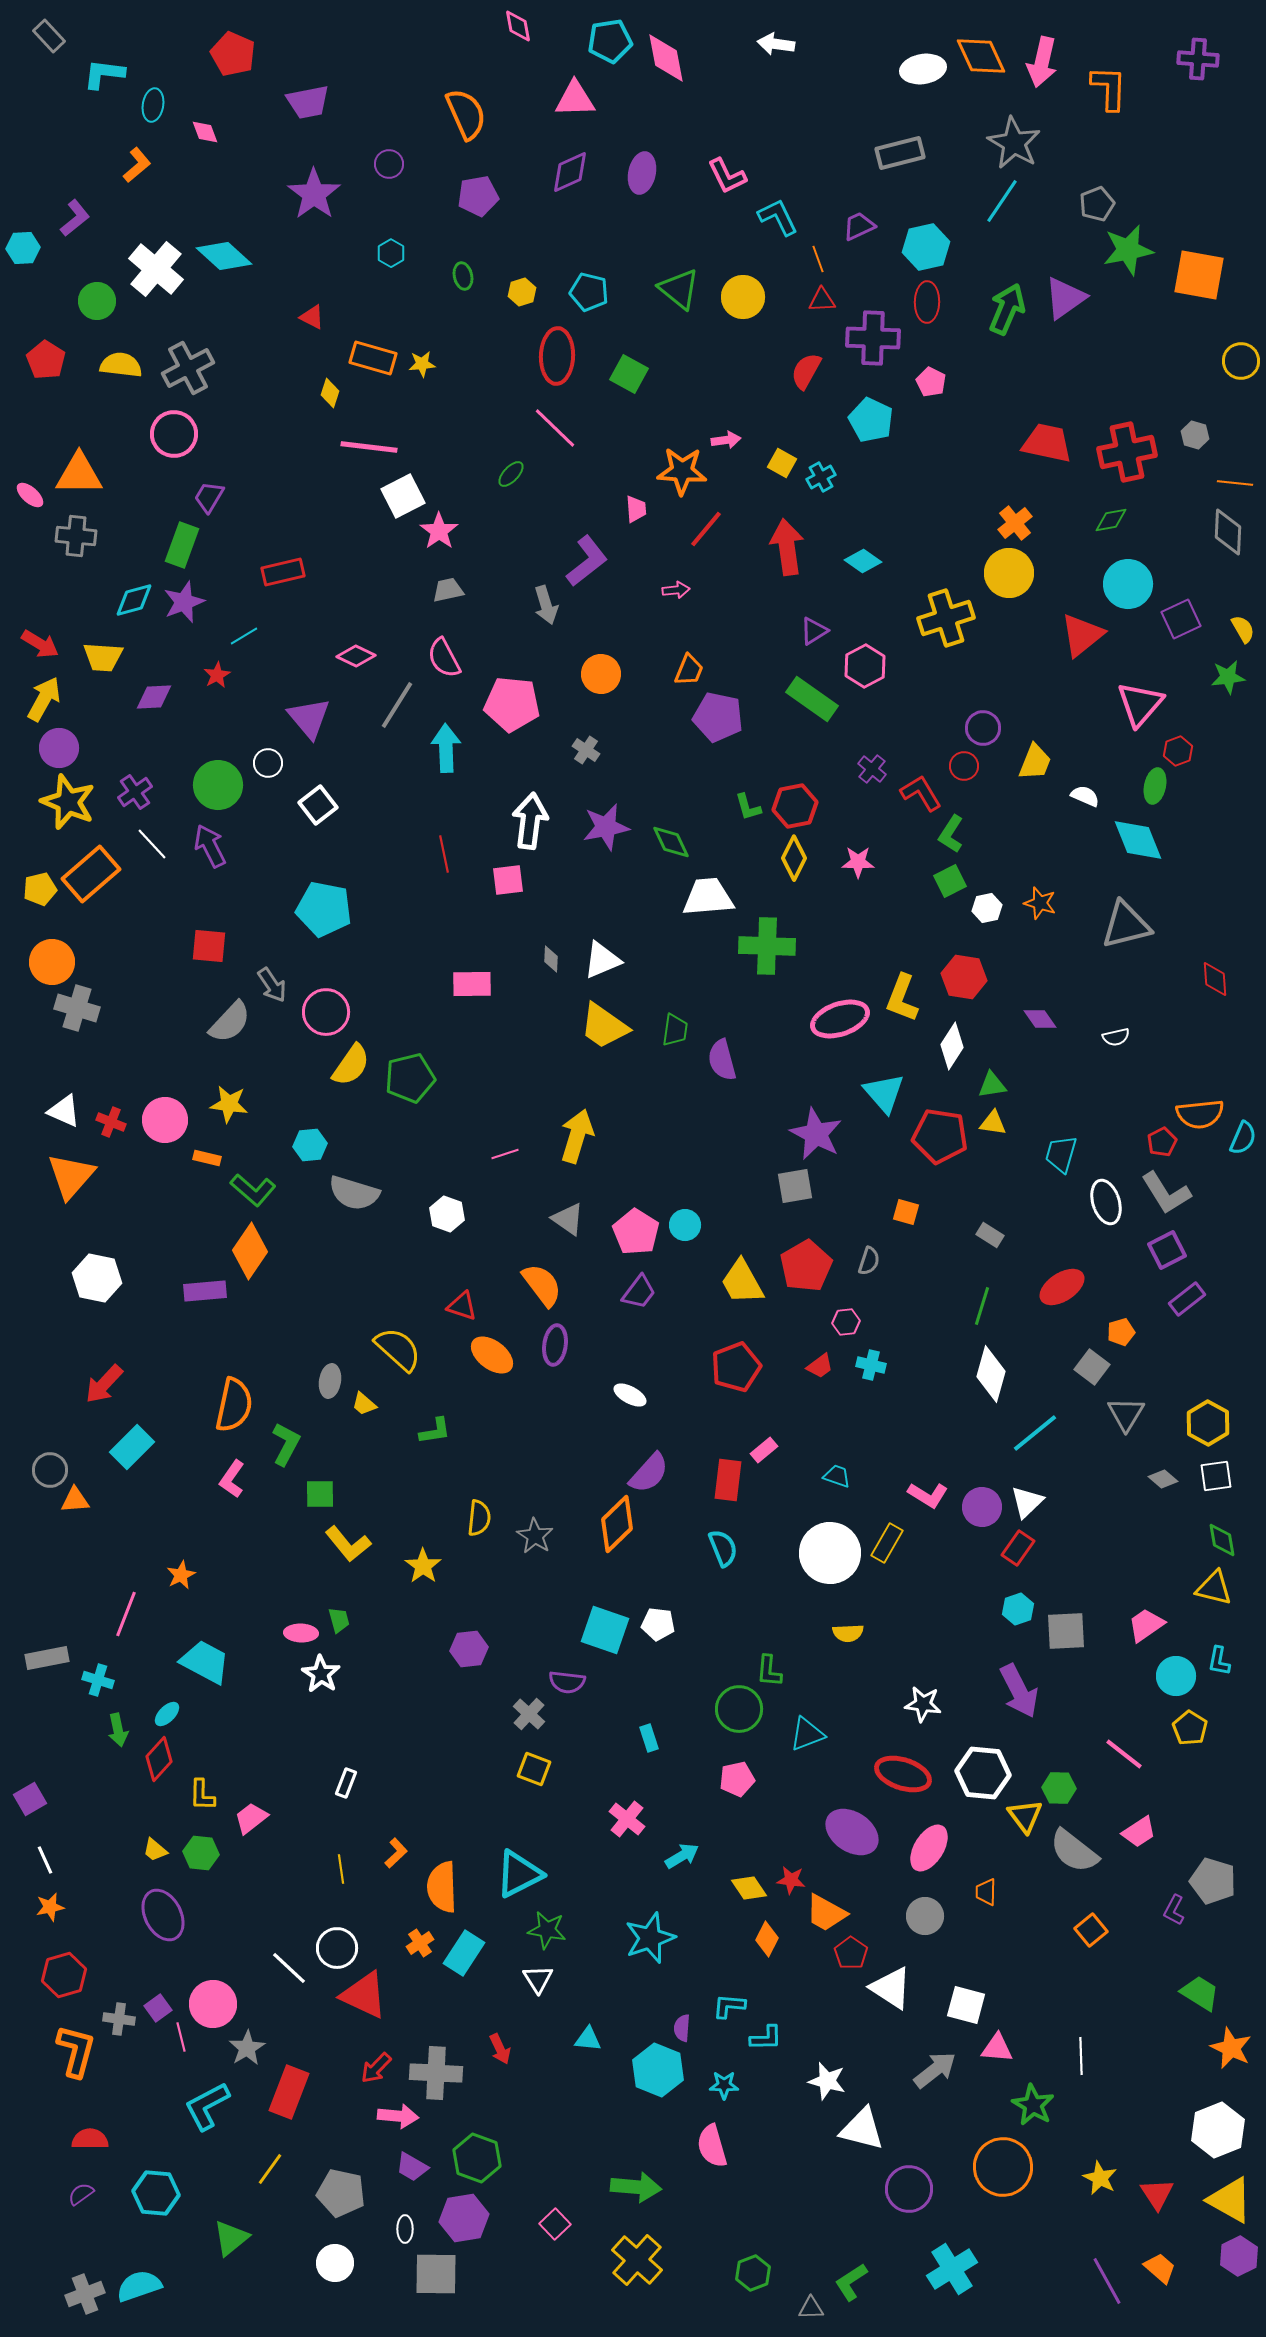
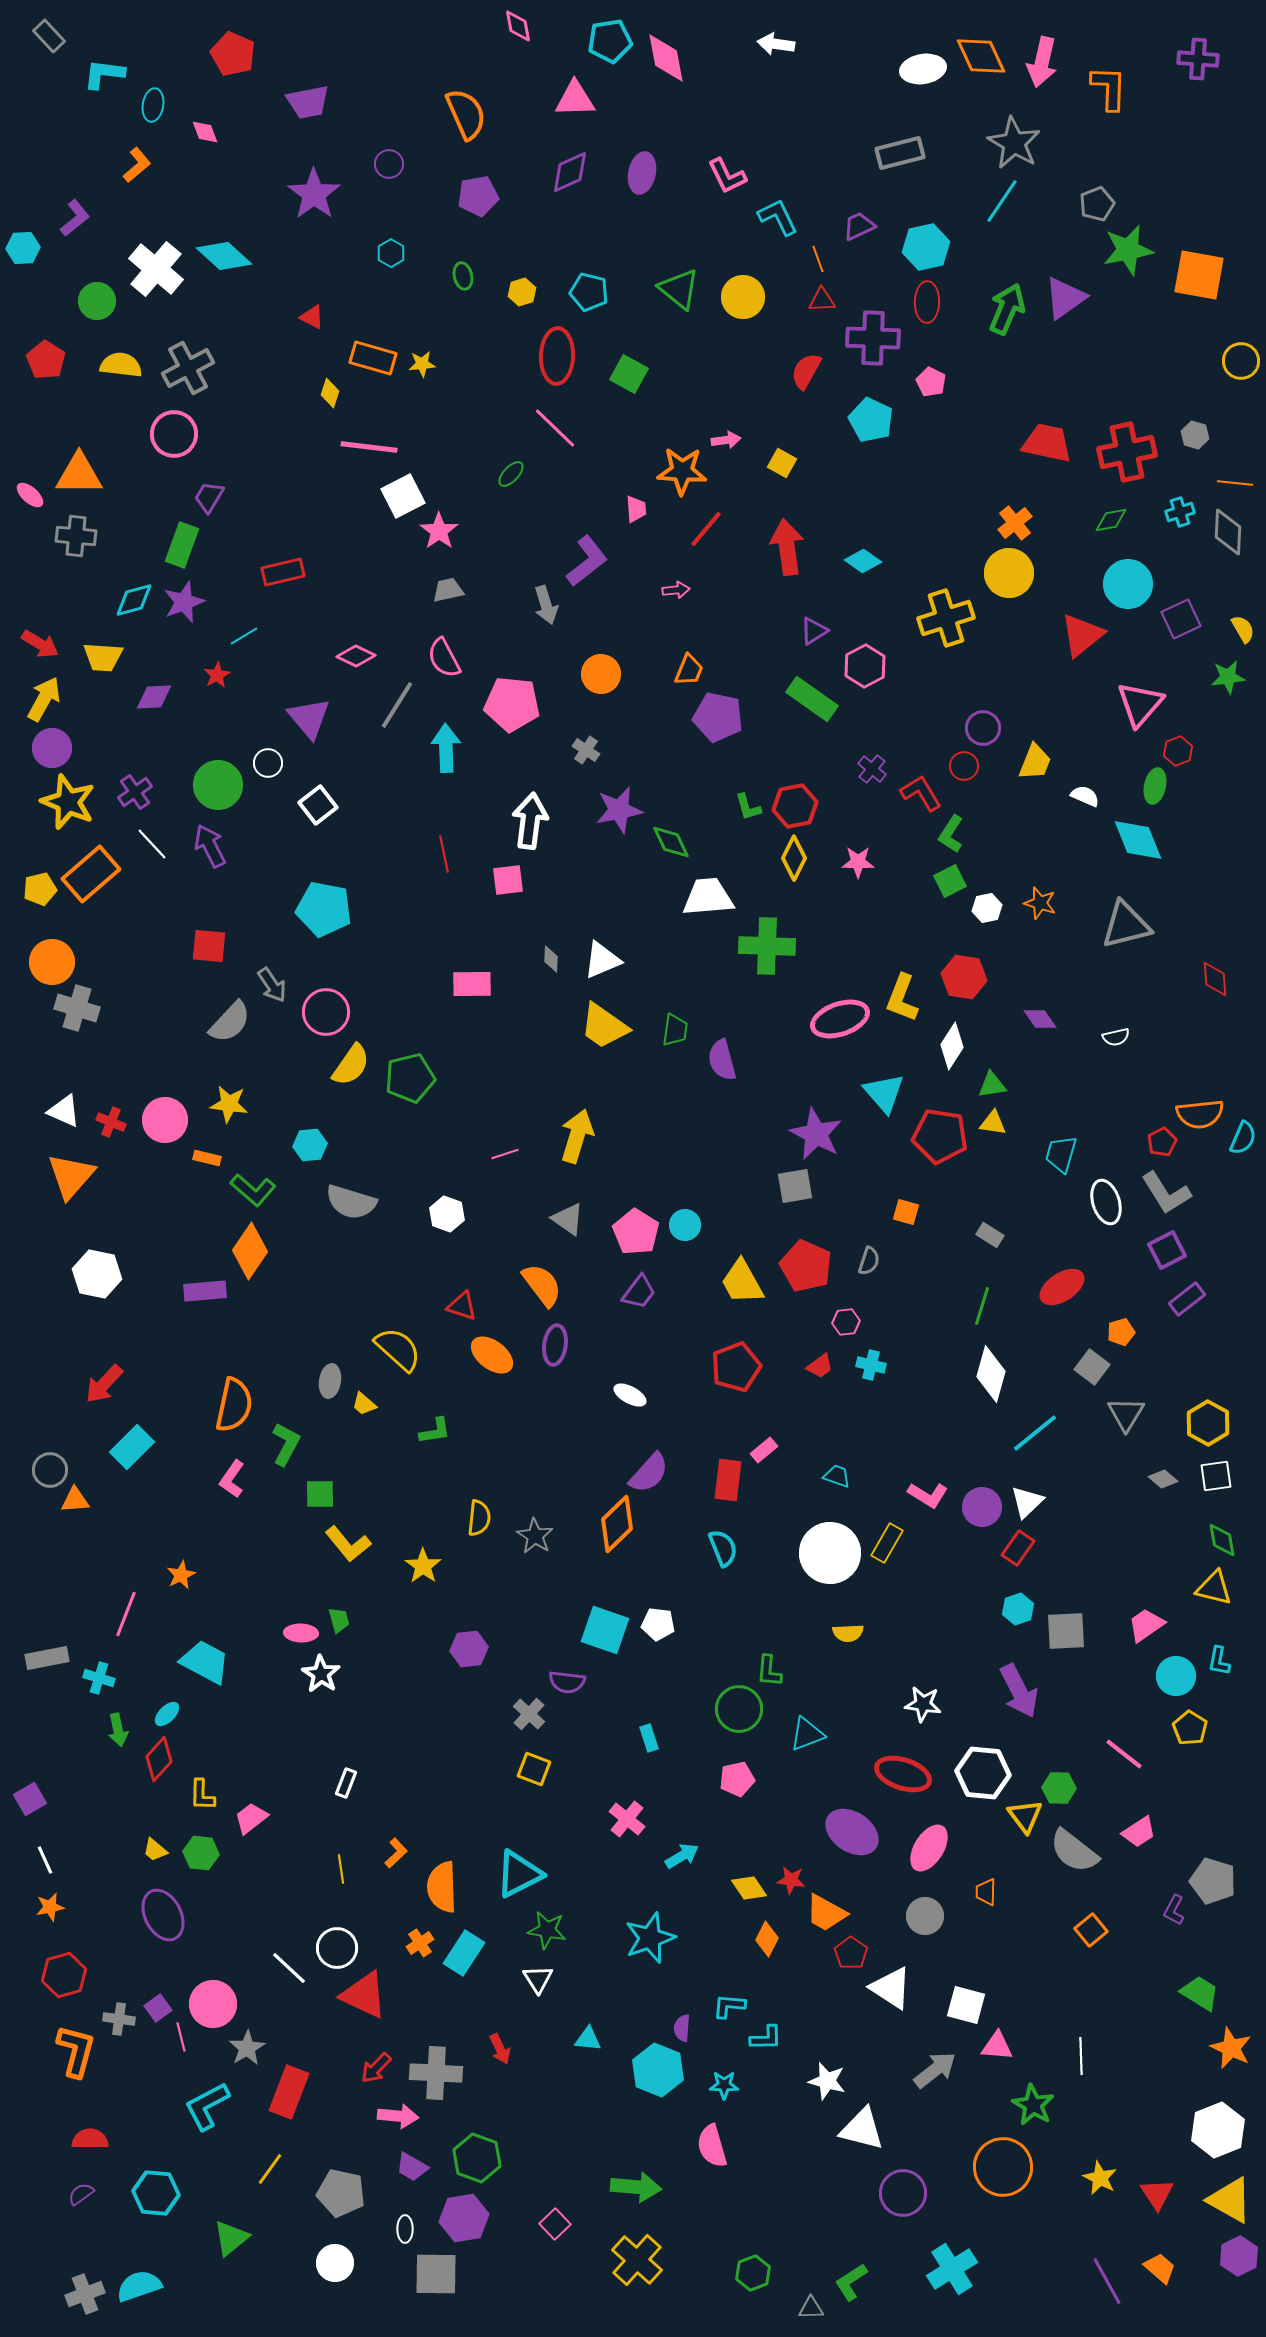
cyan cross at (821, 477): moved 359 px right, 35 px down; rotated 12 degrees clockwise
purple circle at (59, 748): moved 7 px left
purple star at (606, 827): moved 13 px right, 17 px up
gray semicircle at (354, 1193): moved 3 px left, 9 px down
red pentagon at (806, 1266): rotated 18 degrees counterclockwise
white hexagon at (97, 1278): moved 4 px up
cyan cross at (98, 1680): moved 1 px right, 2 px up
pink triangle at (997, 2048): moved 2 px up
purple circle at (909, 2189): moved 6 px left, 4 px down
